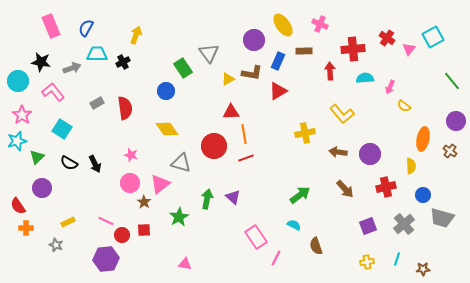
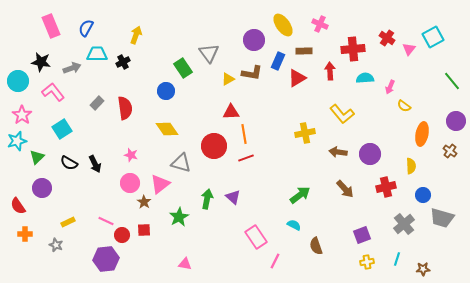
red triangle at (278, 91): moved 19 px right, 13 px up
gray rectangle at (97, 103): rotated 16 degrees counterclockwise
cyan square at (62, 129): rotated 24 degrees clockwise
orange ellipse at (423, 139): moved 1 px left, 5 px up
purple square at (368, 226): moved 6 px left, 9 px down
orange cross at (26, 228): moved 1 px left, 6 px down
pink line at (276, 258): moved 1 px left, 3 px down
